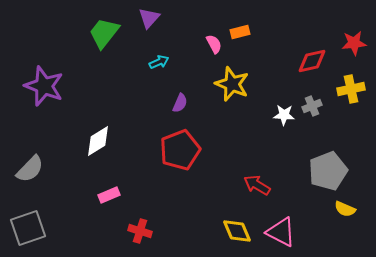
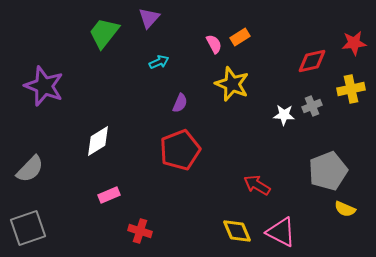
orange rectangle: moved 5 px down; rotated 18 degrees counterclockwise
